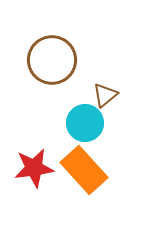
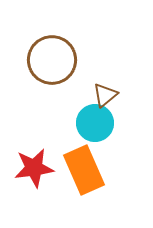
cyan circle: moved 10 px right
orange rectangle: rotated 18 degrees clockwise
